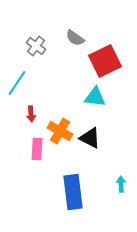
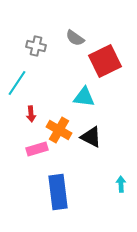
gray cross: rotated 24 degrees counterclockwise
cyan triangle: moved 11 px left
orange cross: moved 1 px left, 1 px up
black triangle: moved 1 px right, 1 px up
pink rectangle: rotated 70 degrees clockwise
blue rectangle: moved 15 px left
